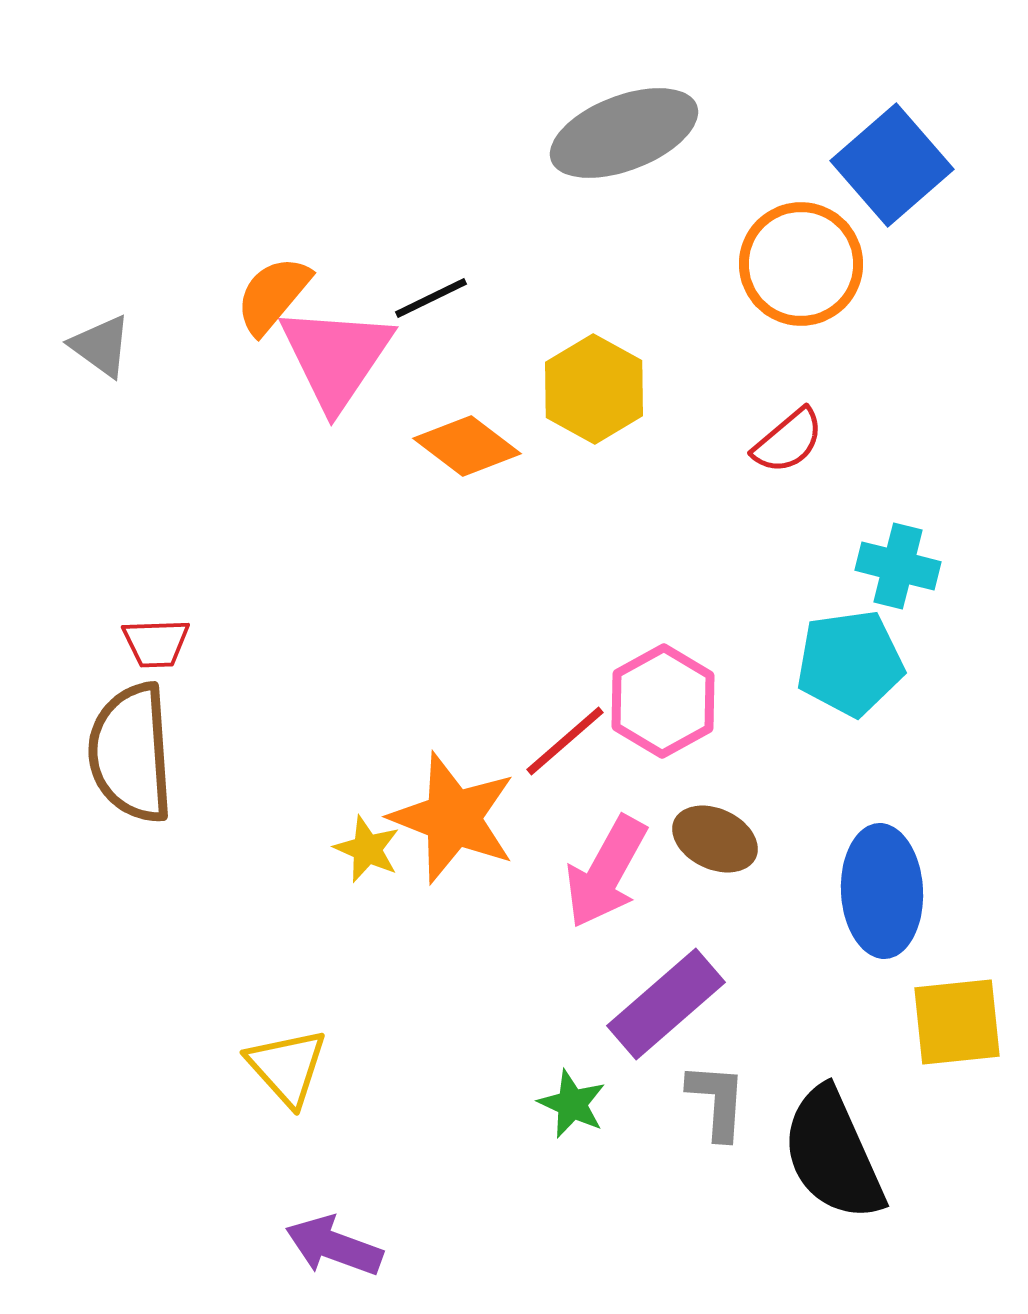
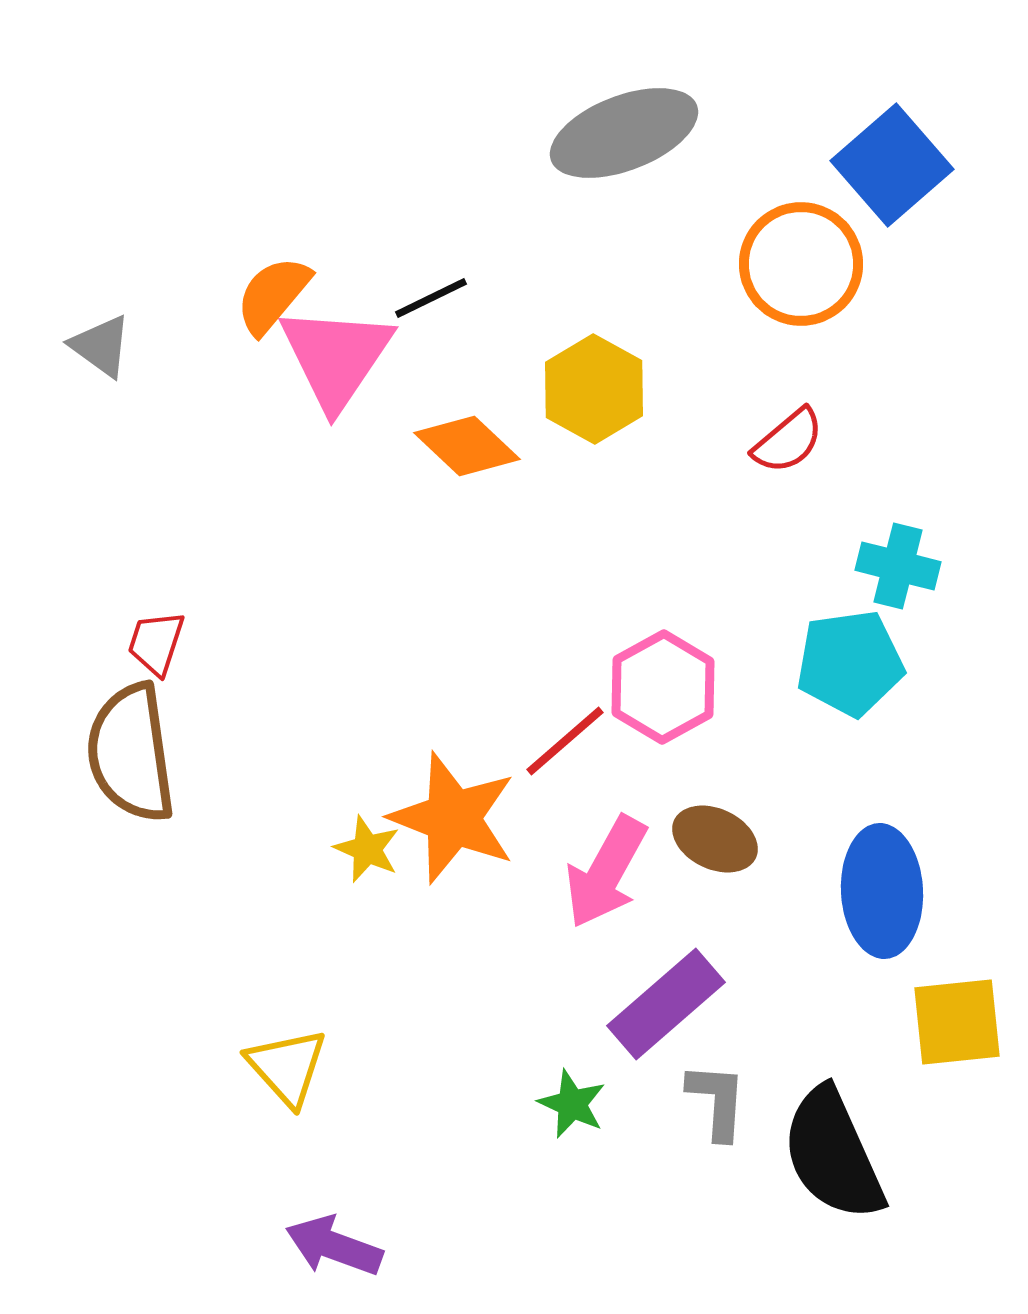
orange diamond: rotated 6 degrees clockwise
red trapezoid: rotated 110 degrees clockwise
pink hexagon: moved 14 px up
brown semicircle: rotated 4 degrees counterclockwise
